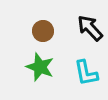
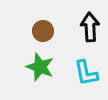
black arrow: moved 1 px up; rotated 40 degrees clockwise
